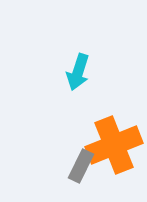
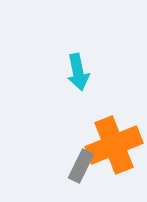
cyan arrow: rotated 30 degrees counterclockwise
